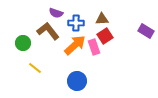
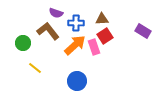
purple rectangle: moved 3 px left
